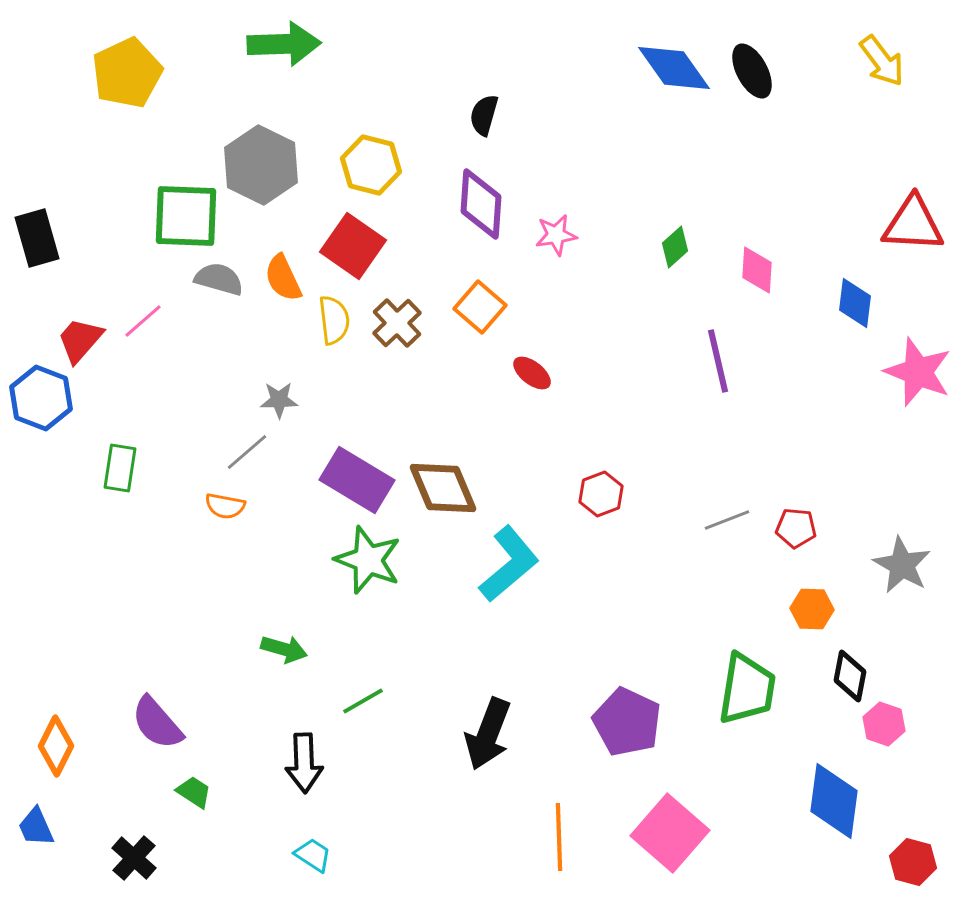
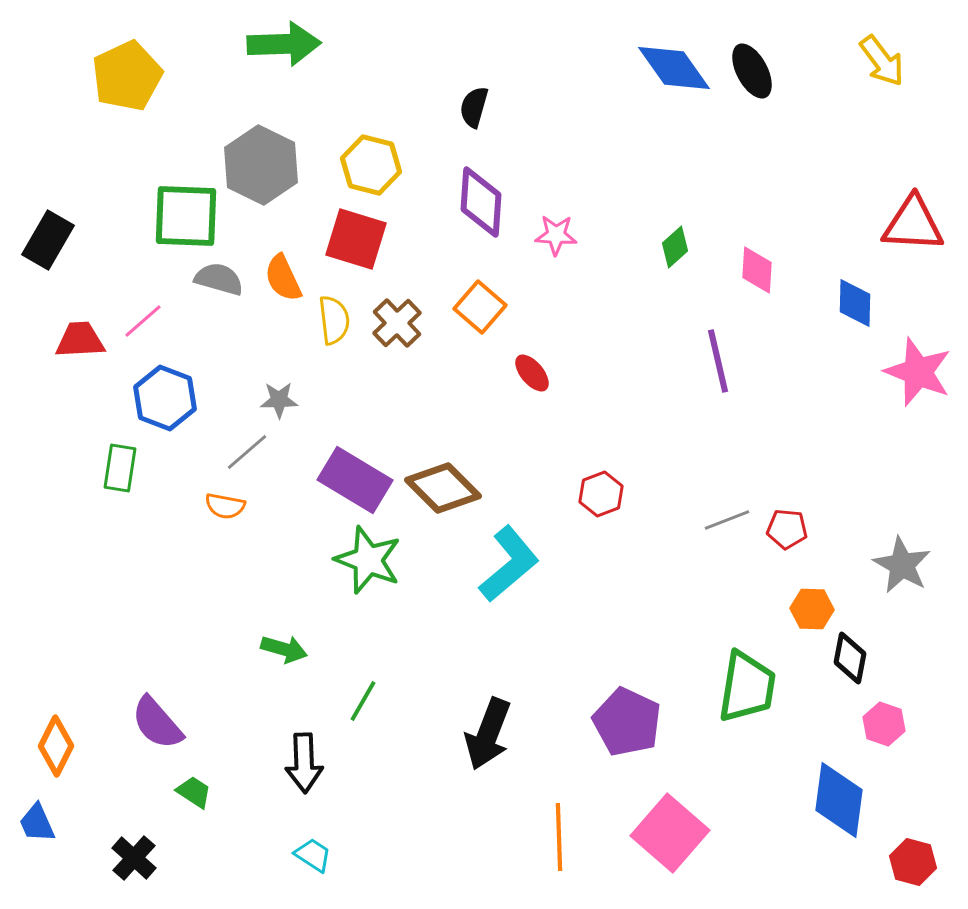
yellow pentagon at (127, 73): moved 3 px down
black semicircle at (484, 115): moved 10 px left, 8 px up
purple diamond at (481, 204): moved 2 px up
pink star at (556, 235): rotated 12 degrees clockwise
black rectangle at (37, 238): moved 11 px right, 2 px down; rotated 46 degrees clockwise
red square at (353, 246): moved 3 px right, 7 px up; rotated 18 degrees counterclockwise
blue diamond at (855, 303): rotated 6 degrees counterclockwise
red trapezoid at (80, 340): rotated 46 degrees clockwise
red ellipse at (532, 373): rotated 12 degrees clockwise
blue hexagon at (41, 398): moved 124 px right
purple rectangle at (357, 480): moved 2 px left
brown diamond at (443, 488): rotated 22 degrees counterclockwise
red pentagon at (796, 528): moved 9 px left, 1 px down
black diamond at (850, 676): moved 18 px up
green trapezoid at (747, 689): moved 2 px up
green line at (363, 701): rotated 30 degrees counterclockwise
blue diamond at (834, 801): moved 5 px right, 1 px up
blue trapezoid at (36, 827): moved 1 px right, 4 px up
